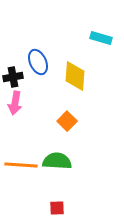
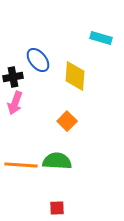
blue ellipse: moved 2 px up; rotated 15 degrees counterclockwise
pink arrow: rotated 10 degrees clockwise
